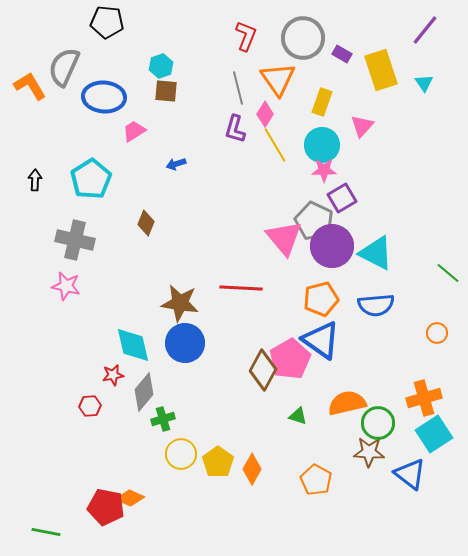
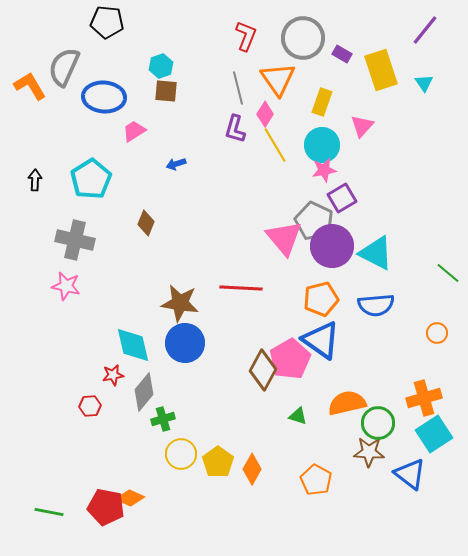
pink star at (324, 170): rotated 10 degrees counterclockwise
green line at (46, 532): moved 3 px right, 20 px up
